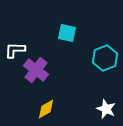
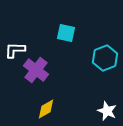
cyan square: moved 1 px left
white star: moved 1 px right, 2 px down
